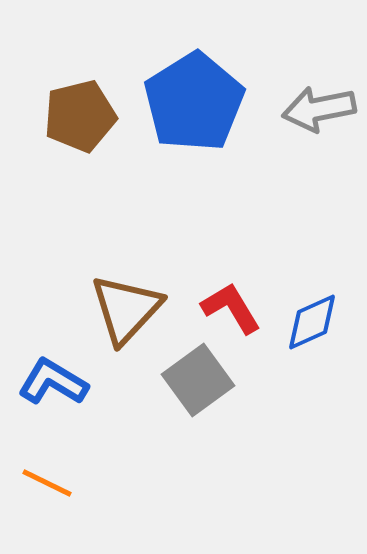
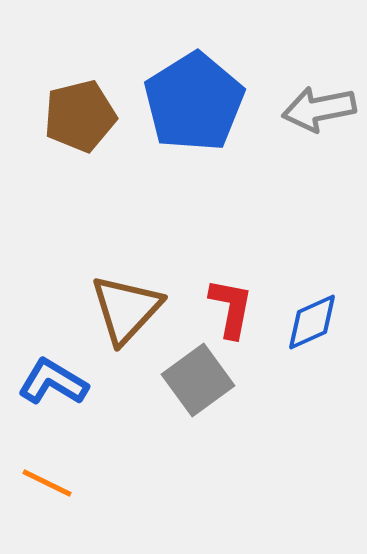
red L-shape: rotated 42 degrees clockwise
